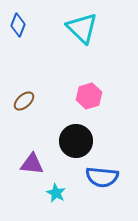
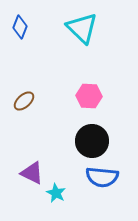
blue diamond: moved 2 px right, 2 px down
pink hexagon: rotated 20 degrees clockwise
black circle: moved 16 px right
purple triangle: moved 9 px down; rotated 20 degrees clockwise
